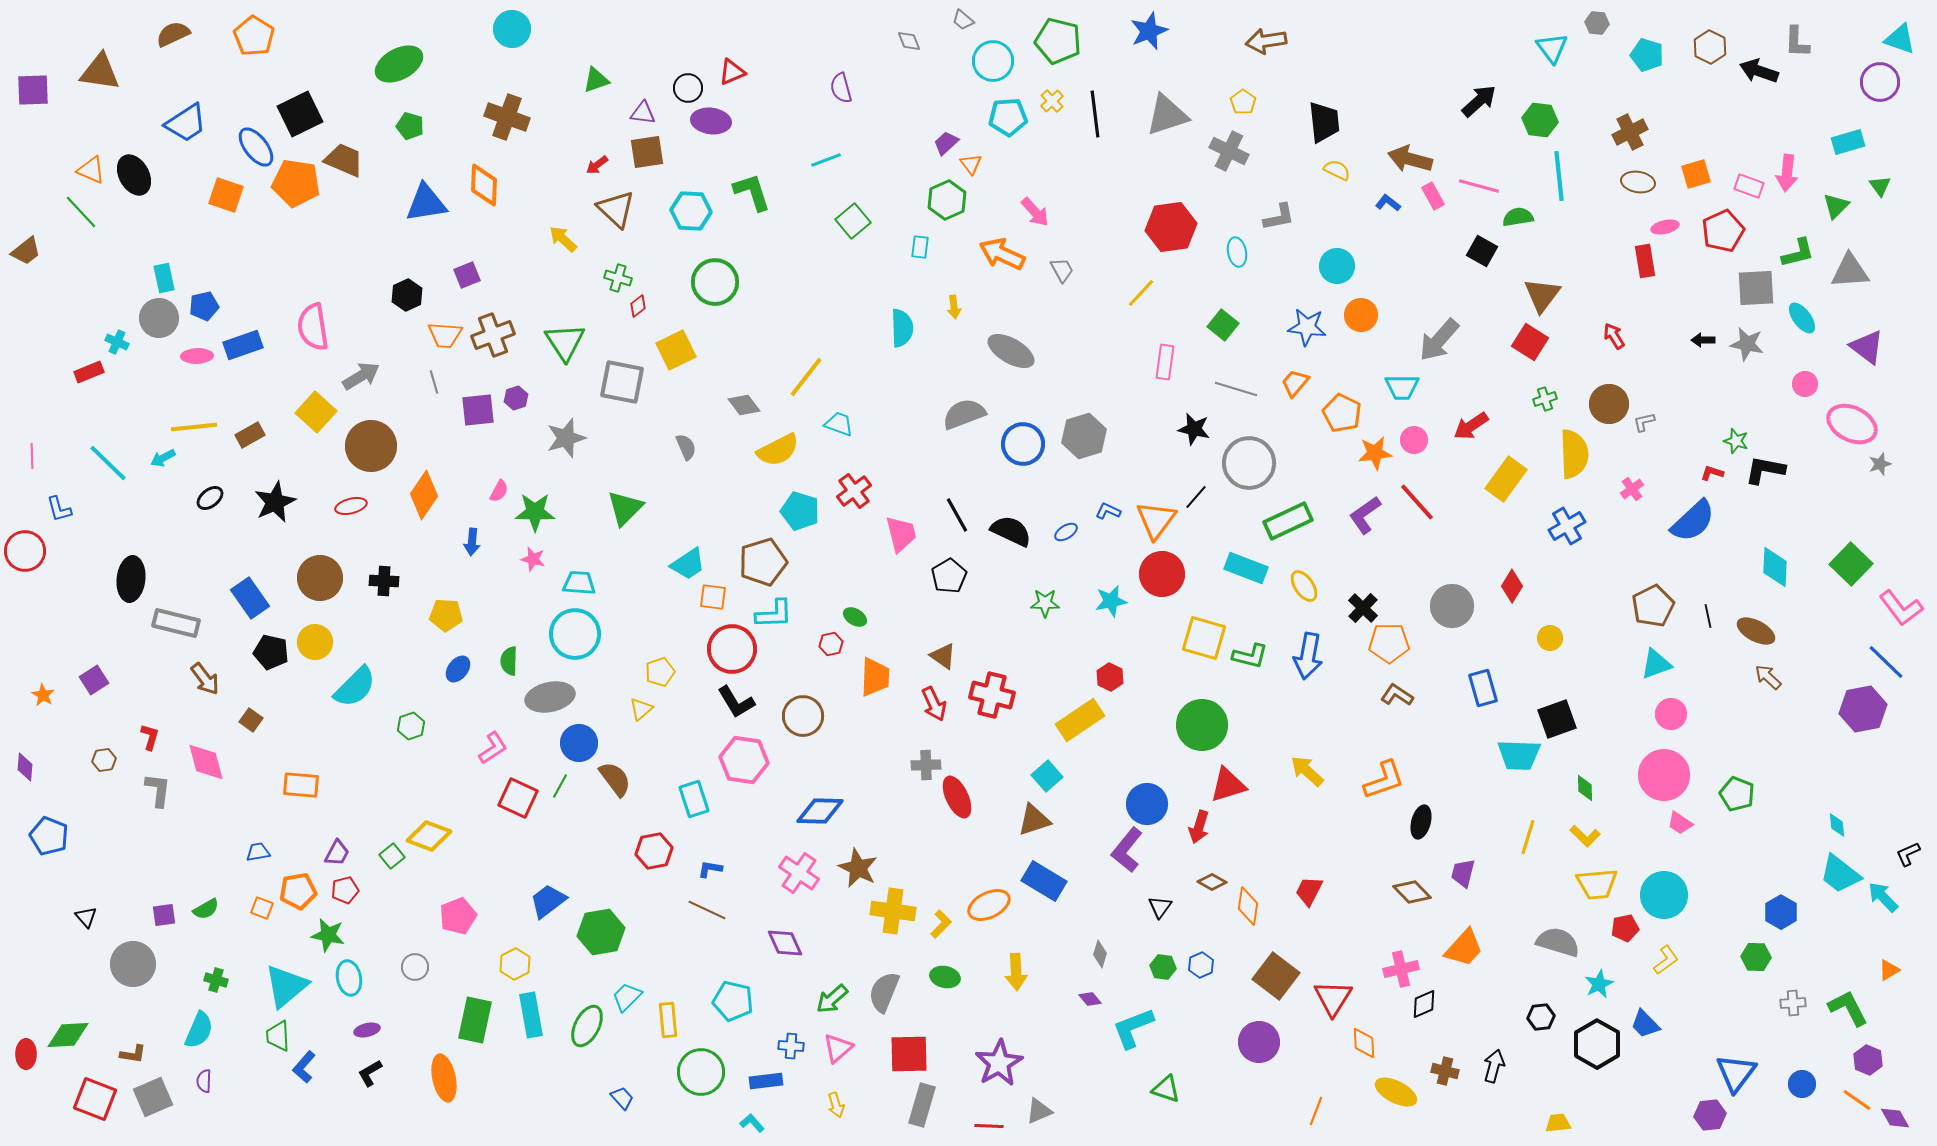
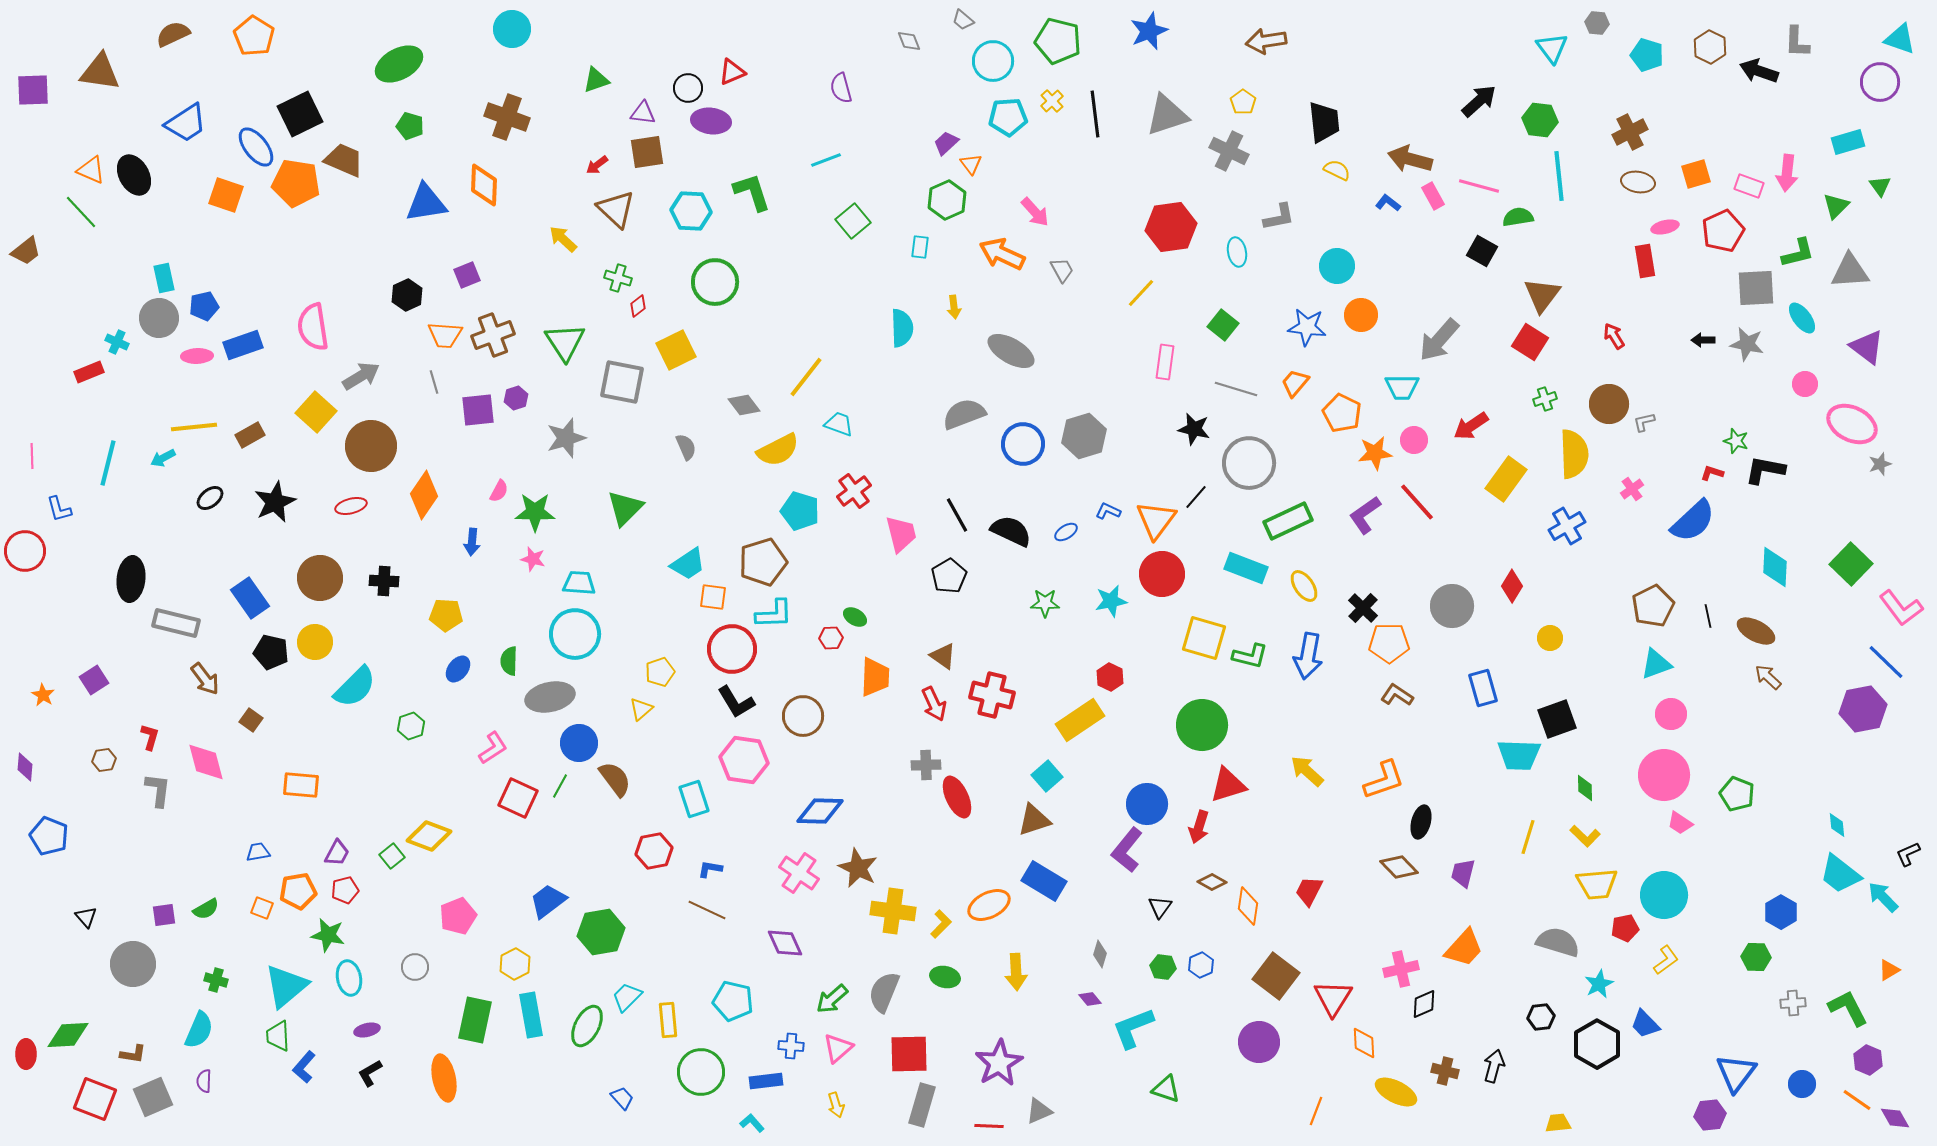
cyan line at (108, 463): rotated 60 degrees clockwise
red hexagon at (831, 644): moved 6 px up; rotated 10 degrees clockwise
brown diamond at (1412, 892): moved 13 px left, 25 px up
